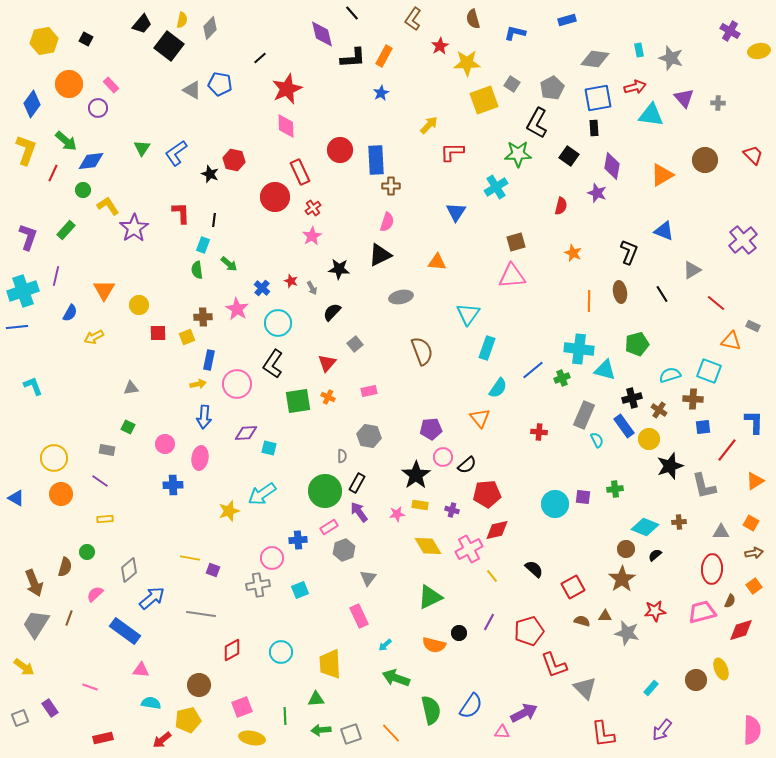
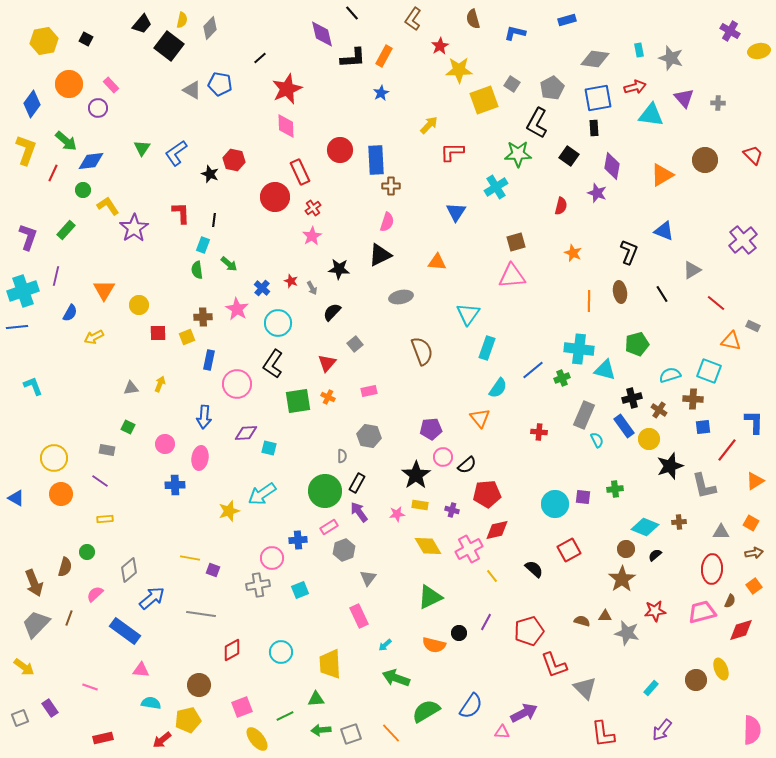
yellow star at (467, 63): moved 8 px left, 7 px down
yellow arrow at (198, 384): moved 38 px left; rotated 56 degrees counterclockwise
blue cross at (173, 485): moved 2 px right
red square at (573, 587): moved 4 px left, 37 px up
purple line at (489, 622): moved 3 px left
gray trapezoid at (36, 624): rotated 12 degrees clockwise
green semicircle at (431, 710): moved 5 px left, 1 px down; rotated 108 degrees counterclockwise
green line at (285, 716): rotated 66 degrees clockwise
yellow ellipse at (252, 738): moved 5 px right, 1 px down; rotated 40 degrees clockwise
